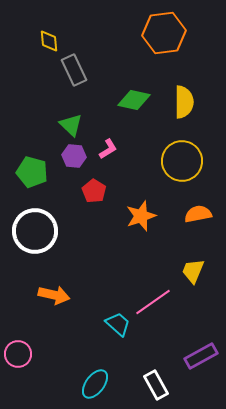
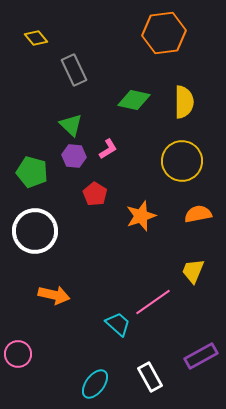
yellow diamond: moved 13 px left, 3 px up; rotated 35 degrees counterclockwise
red pentagon: moved 1 px right, 3 px down
white rectangle: moved 6 px left, 8 px up
